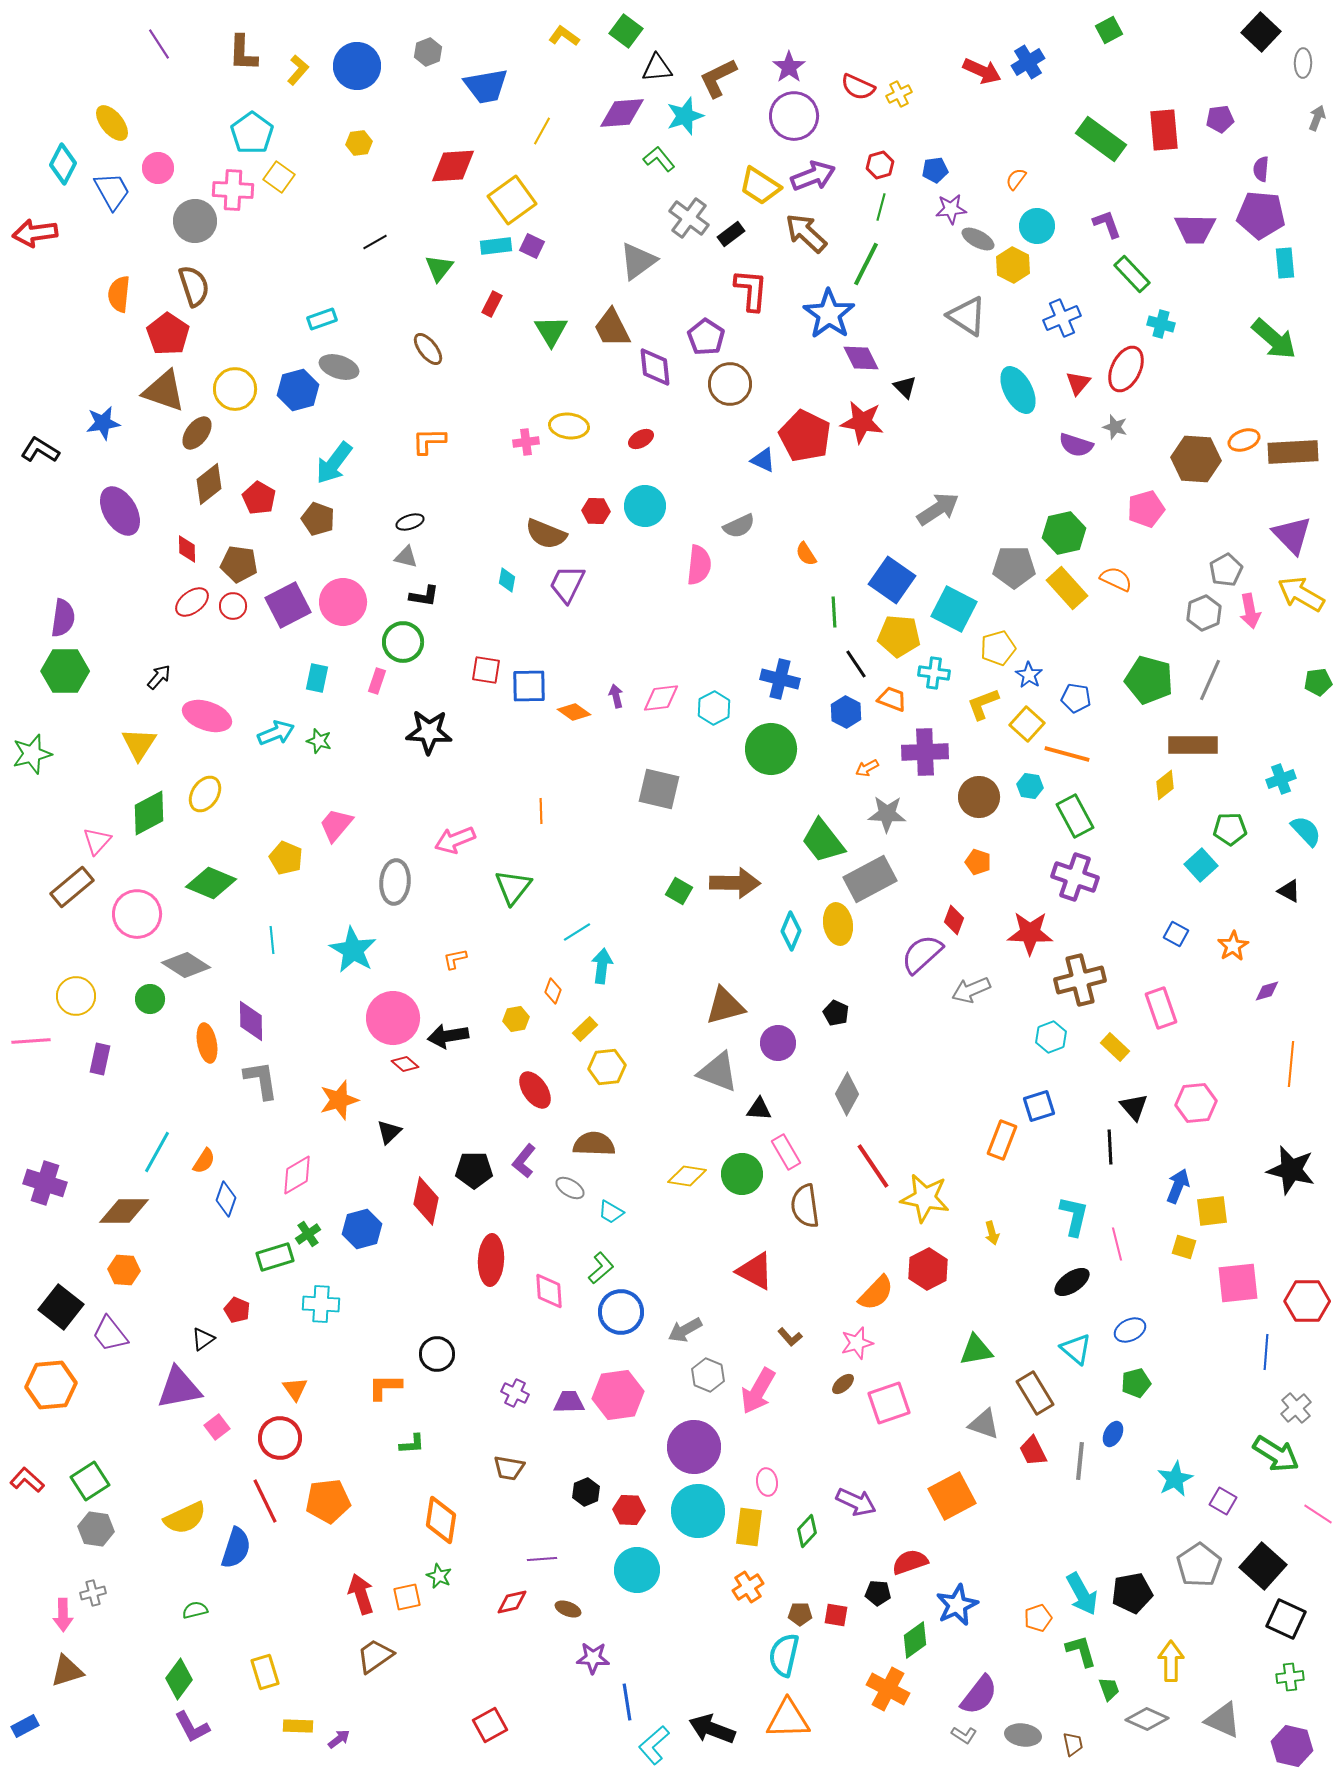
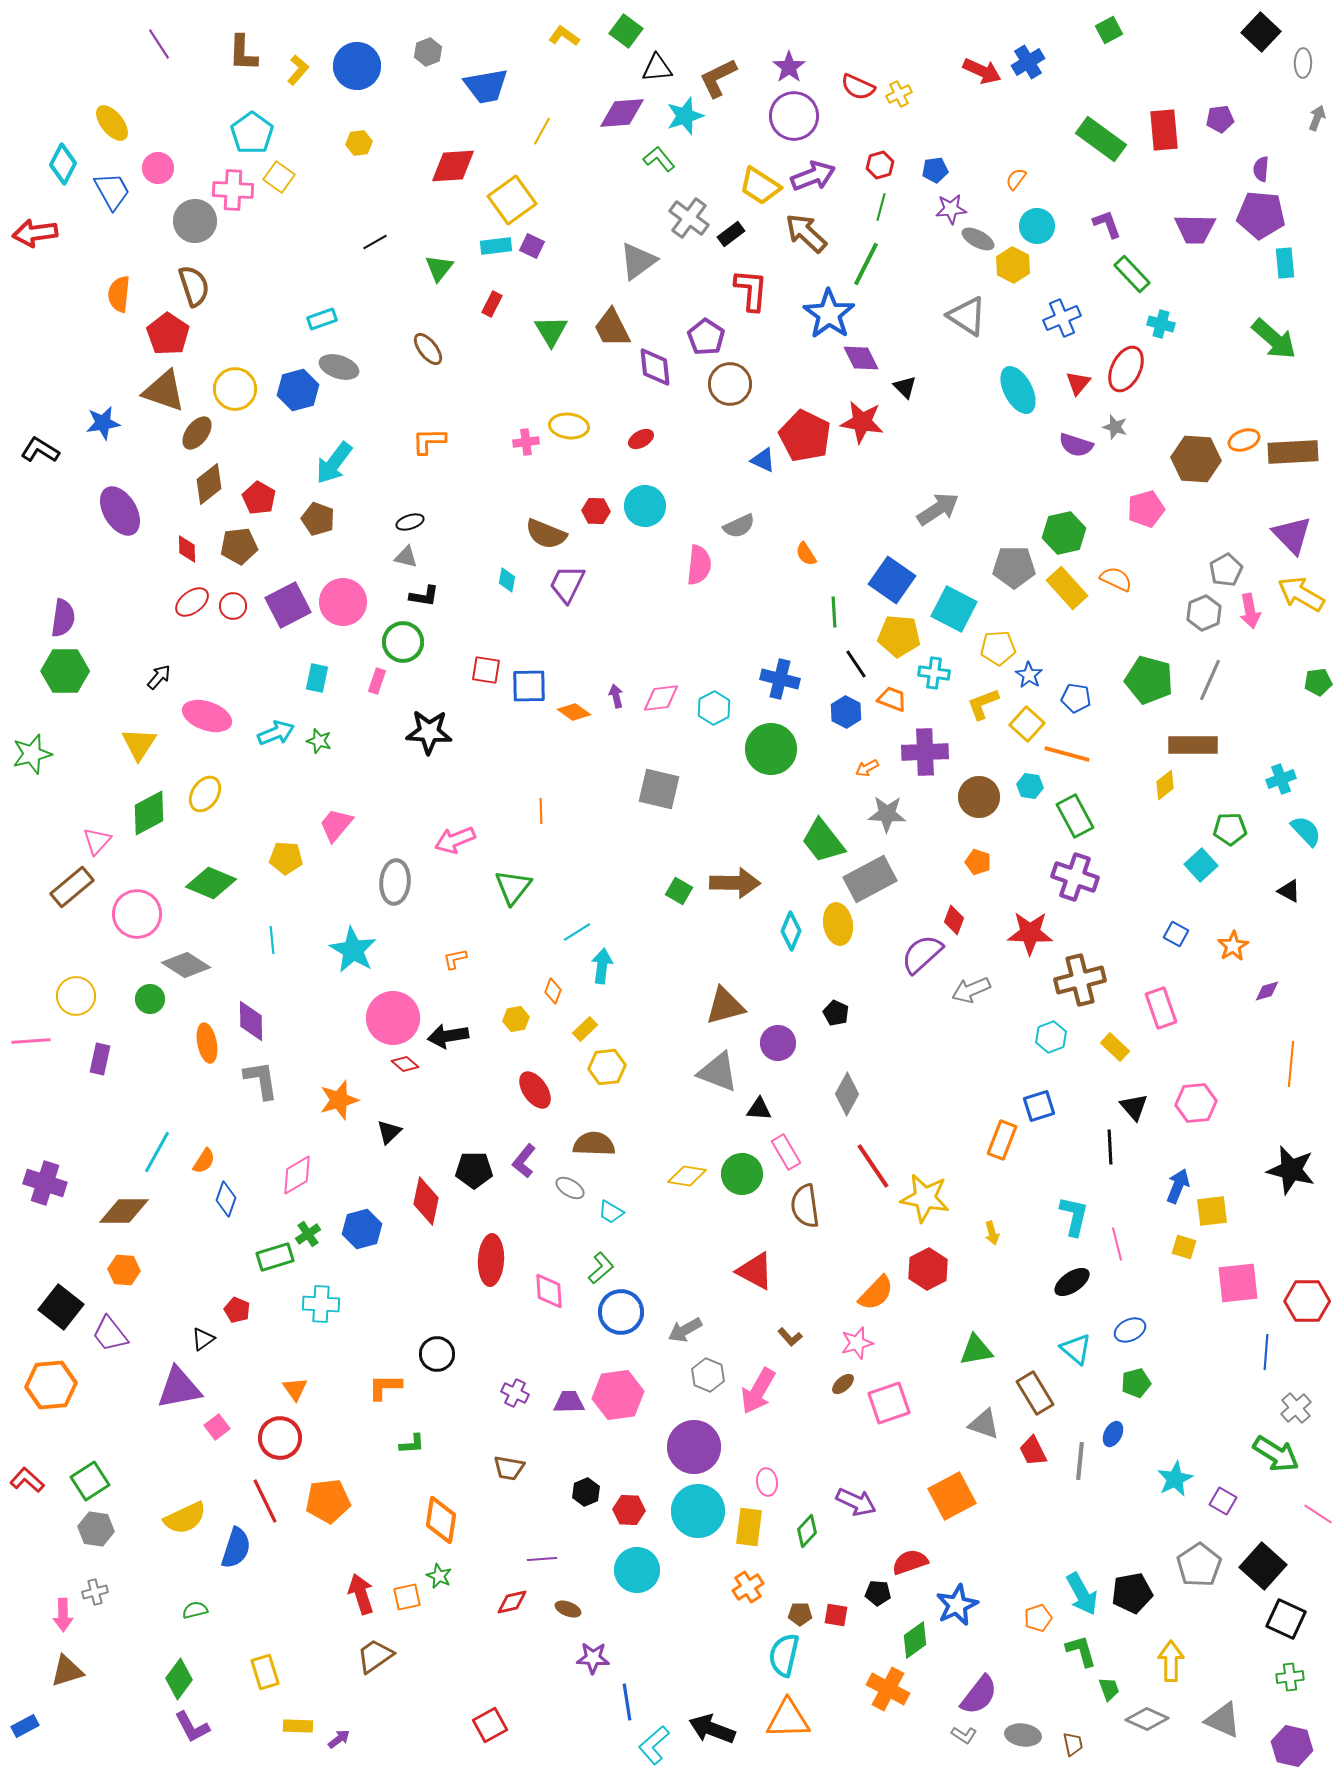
brown pentagon at (239, 564): moved 18 px up; rotated 15 degrees counterclockwise
yellow pentagon at (998, 648): rotated 12 degrees clockwise
yellow pentagon at (286, 858): rotated 20 degrees counterclockwise
gray cross at (93, 1593): moved 2 px right, 1 px up
